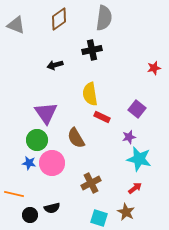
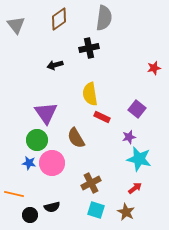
gray triangle: rotated 30 degrees clockwise
black cross: moved 3 px left, 2 px up
black semicircle: moved 1 px up
cyan square: moved 3 px left, 8 px up
